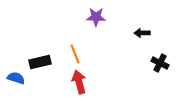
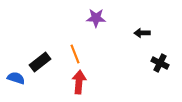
purple star: moved 1 px down
black rectangle: rotated 25 degrees counterclockwise
red arrow: rotated 20 degrees clockwise
